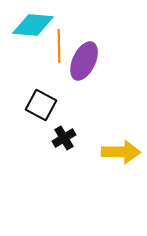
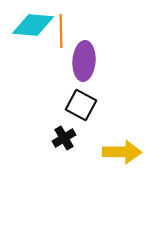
orange line: moved 2 px right, 15 px up
purple ellipse: rotated 21 degrees counterclockwise
black square: moved 40 px right
yellow arrow: moved 1 px right
